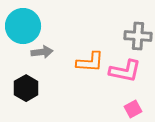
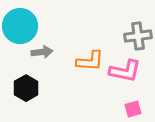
cyan circle: moved 3 px left
gray cross: rotated 12 degrees counterclockwise
orange L-shape: moved 1 px up
pink square: rotated 12 degrees clockwise
